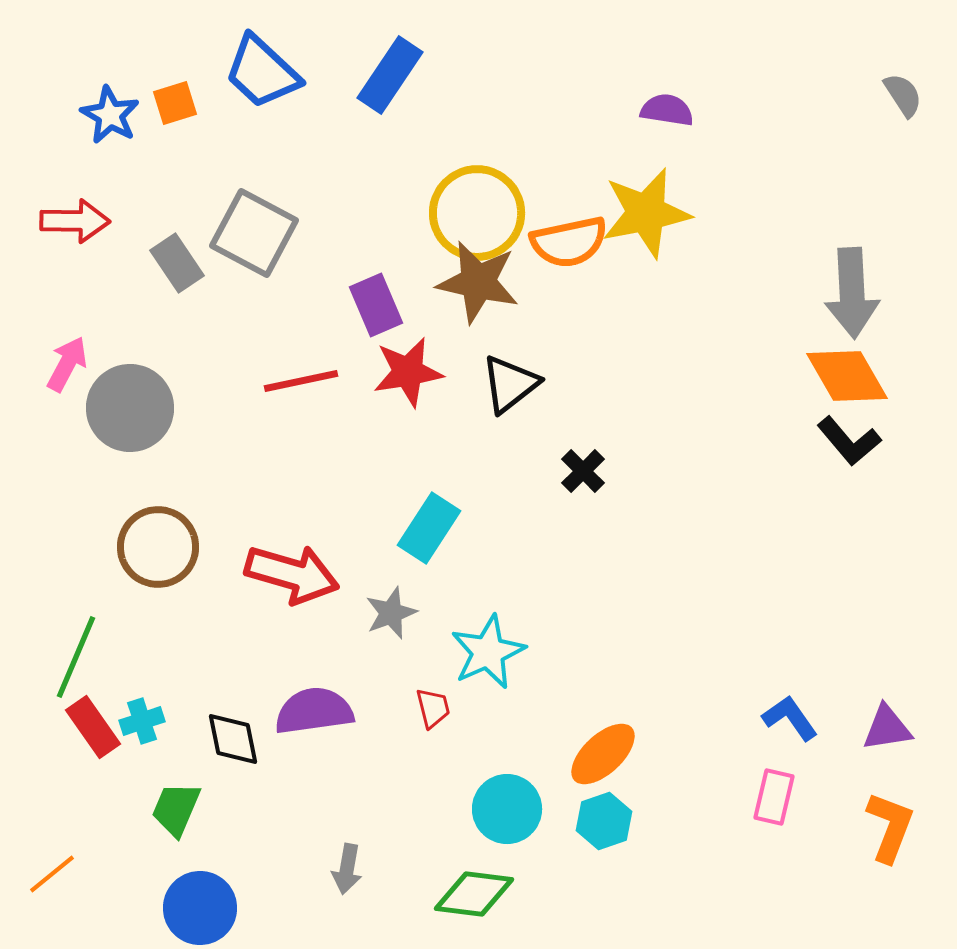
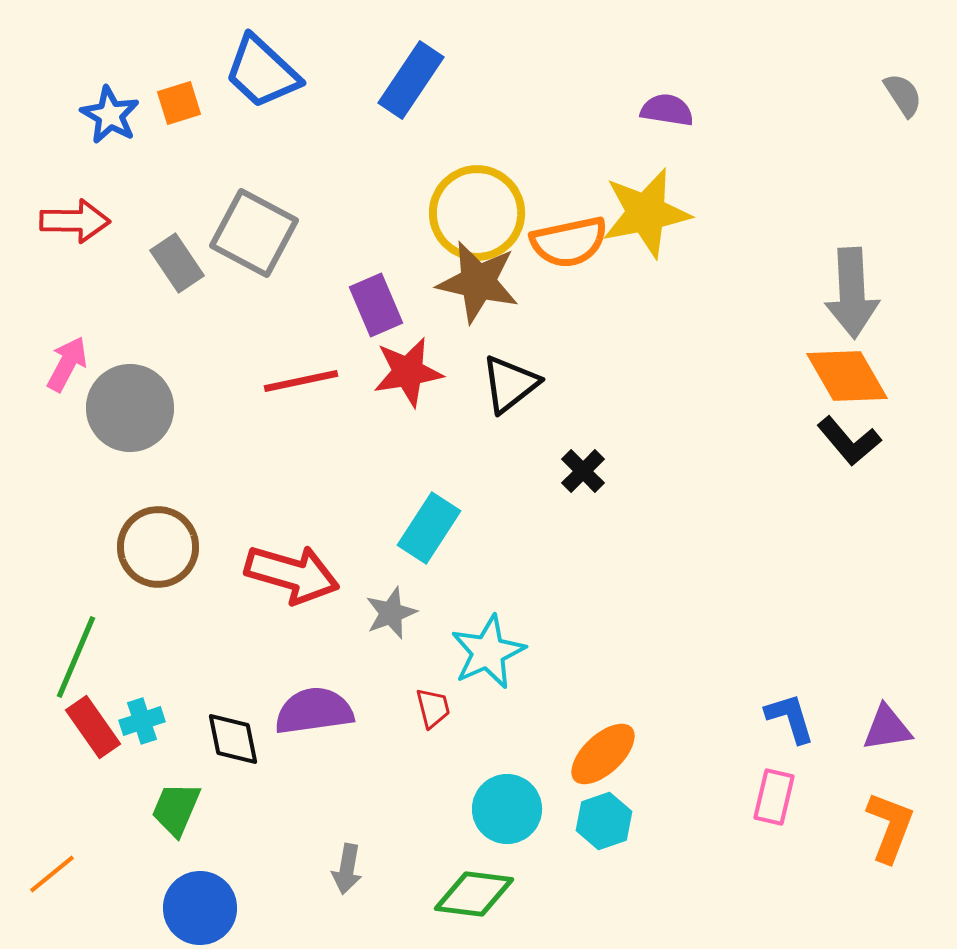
blue rectangle at (390, 75): moved 21 px right, 5 px down
orange square at (175, 103): moved 4 px right
blue L-shape at (790, 718): rotated 18 degrees clockwise
